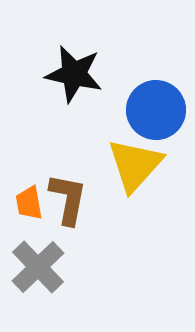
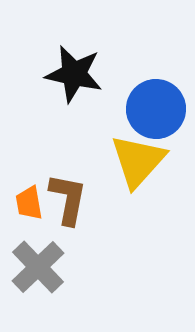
blue circle: moved 1 px up
yellow triangle: moved 3 px right, 4 px up
